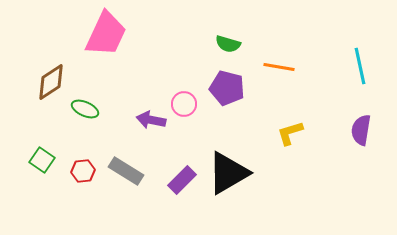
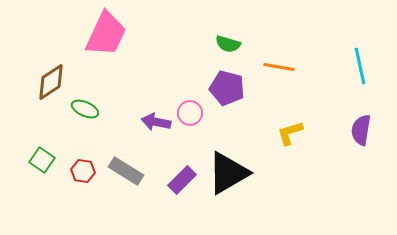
pink circle: moved 6 px right, 9 px down
purple arrow: moved 5 px right, 2 px down
red hexagon: rotated 15 degrees clockwise
